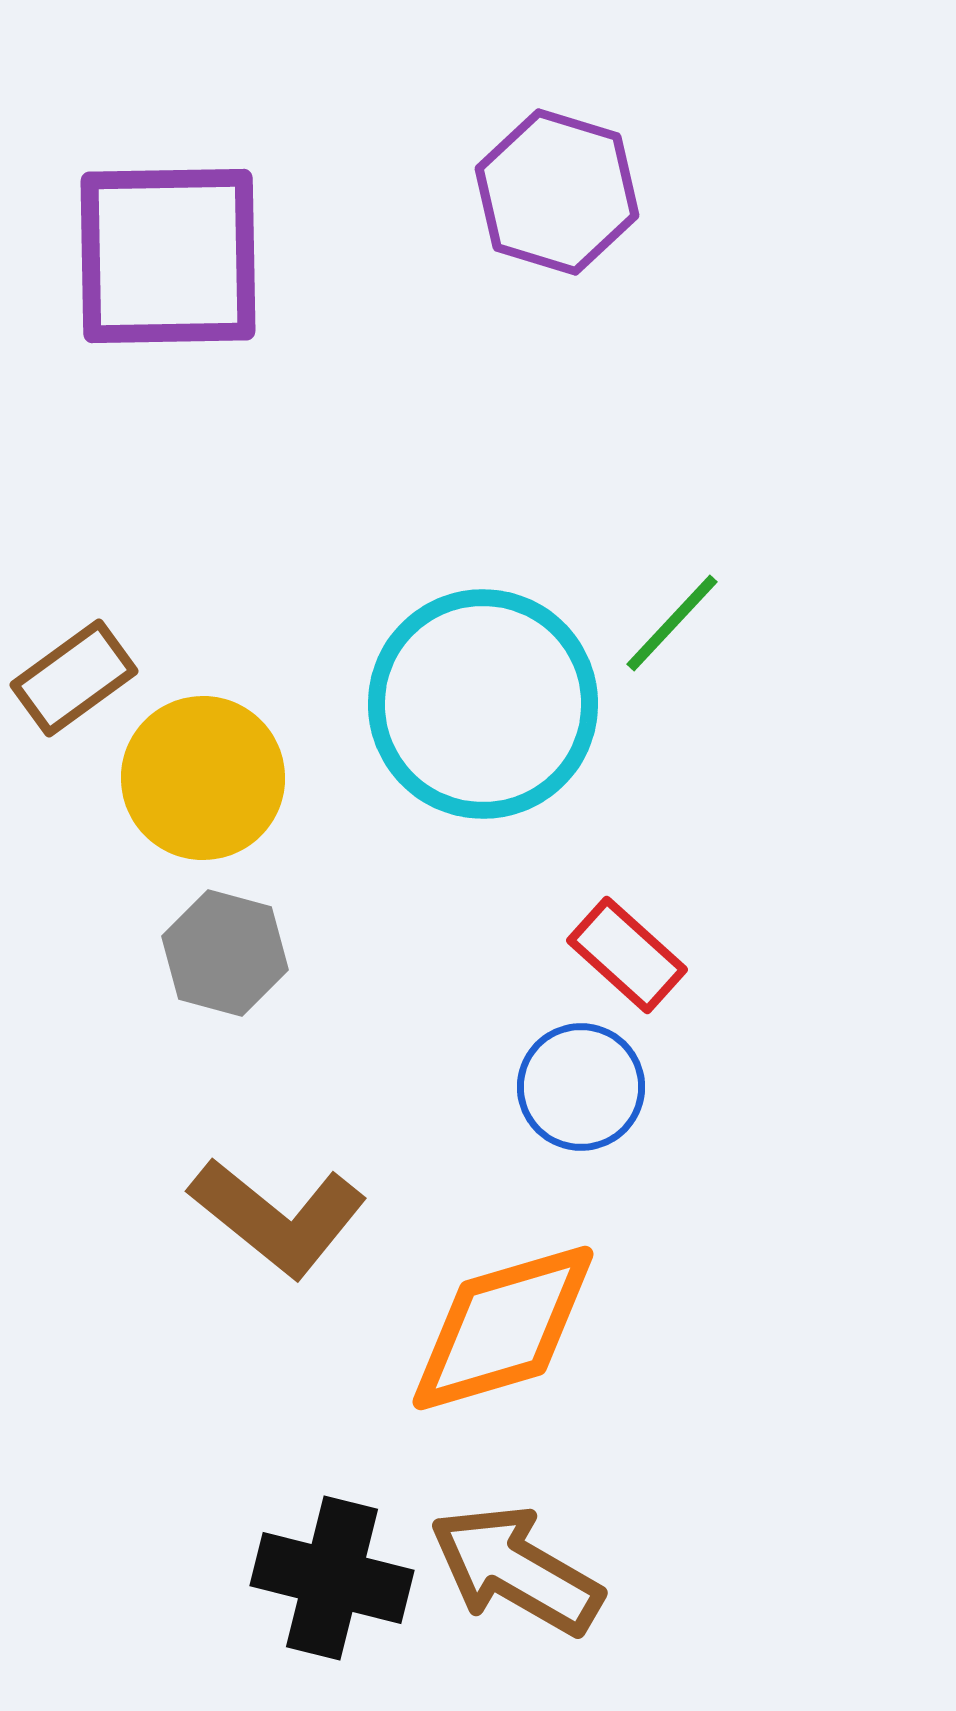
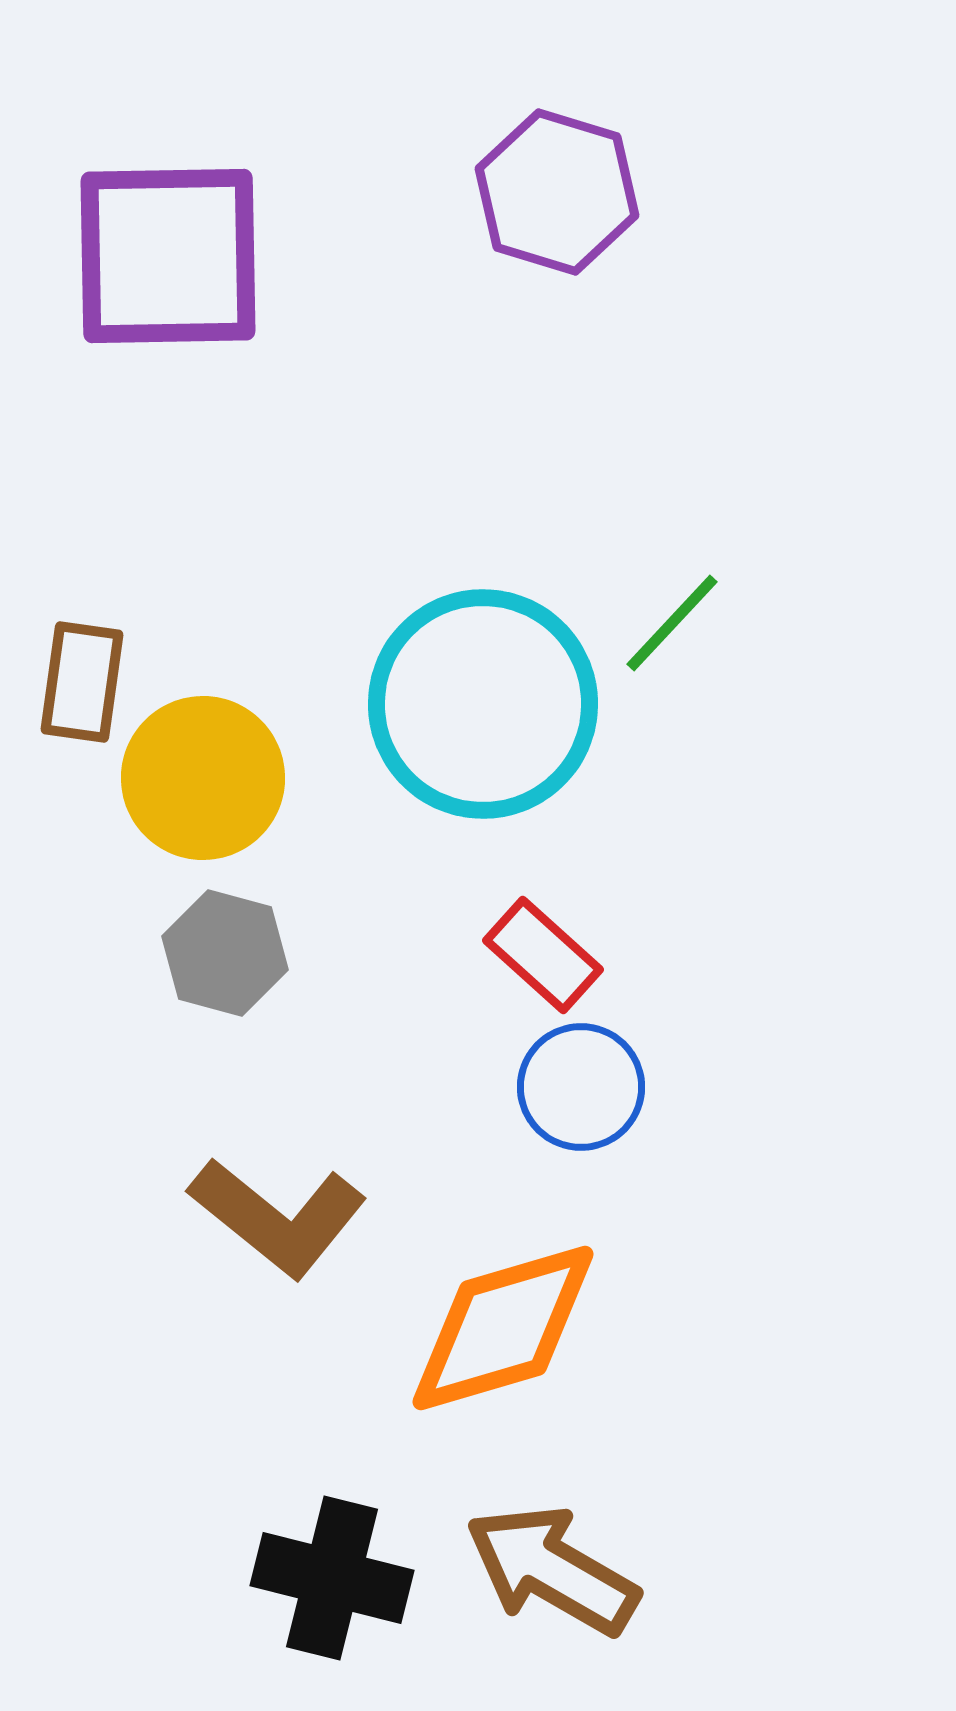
brown rectangle: moved 8 px right, 4 px down; rotated 46 degrees counterclockwise
red rectangle: moved 84 px left
brown arrow: moved 36 px right
